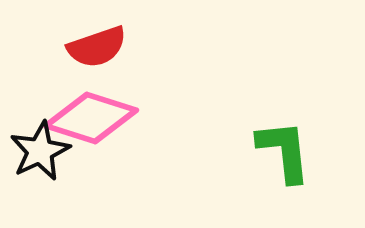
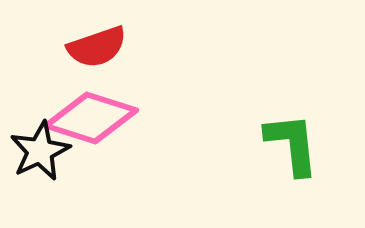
green L-shape: moved 8 px right, 7 px up
